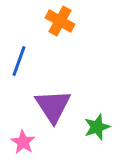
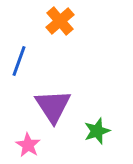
orange cross: rotated 20 degrees clockwise
green star: moved 4 px down
pink star: moved 5 px right, 3 px down
